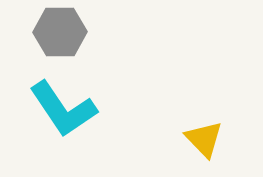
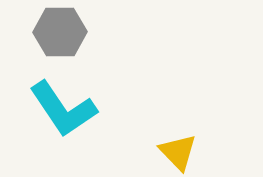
yellow triangle: moved 26 px left, 13 px down
